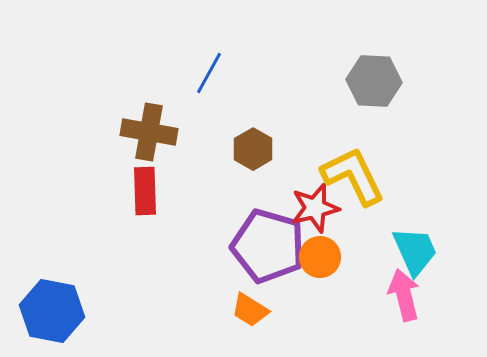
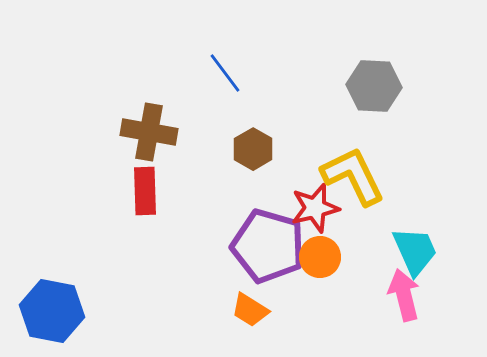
blue line: moved 16 px right; rotated 66 degrees counterclockwise
gray hexagon: moved 5 px down
